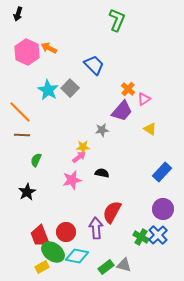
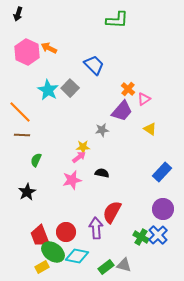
green L-shape: rotated 70 degrees clockwise
